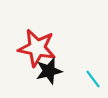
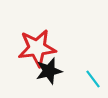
red star: rotated 18 degrees counterclockwise
